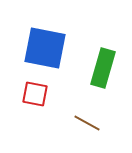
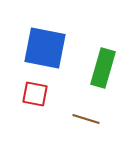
brown line: moved 1 px left, 4 px up; rotated 12 degrees counterclockwise
